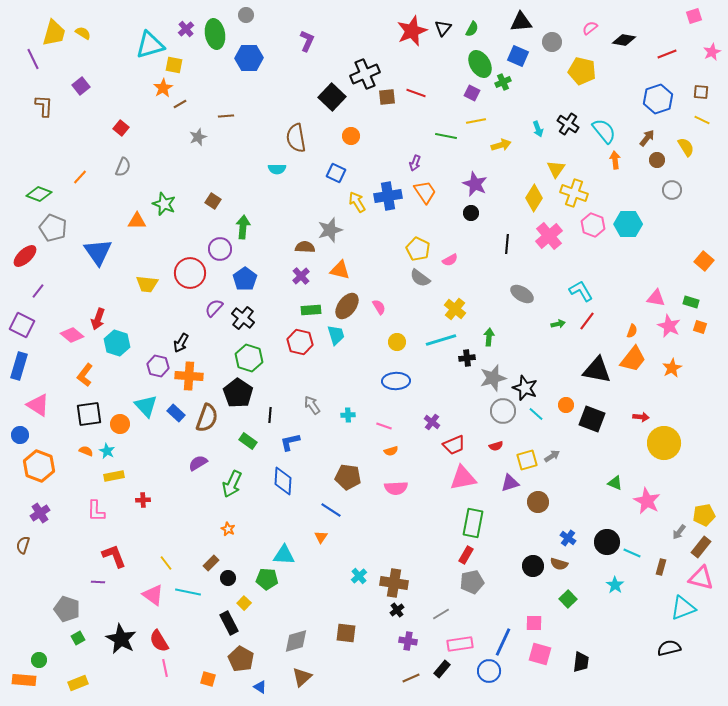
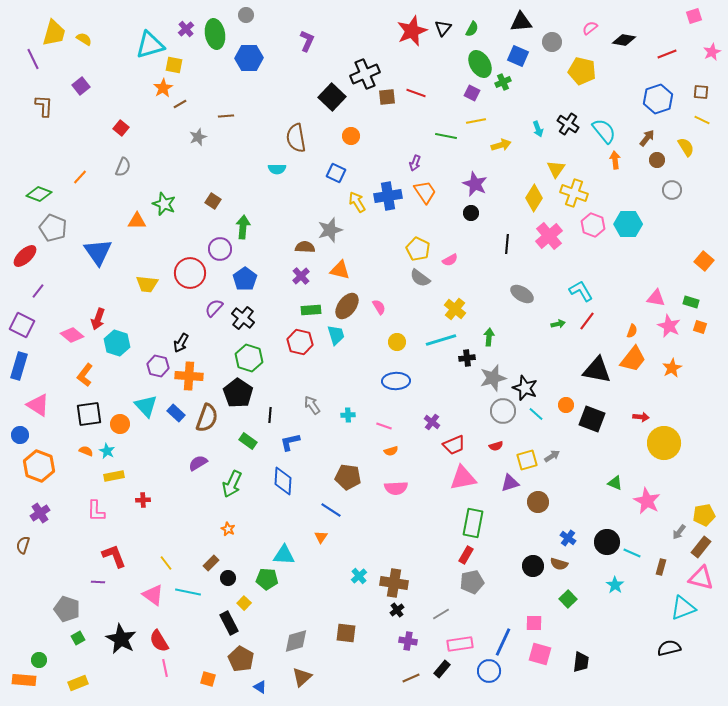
yellow semicircle at (83, 33): moved 1 px right, 6 px down
